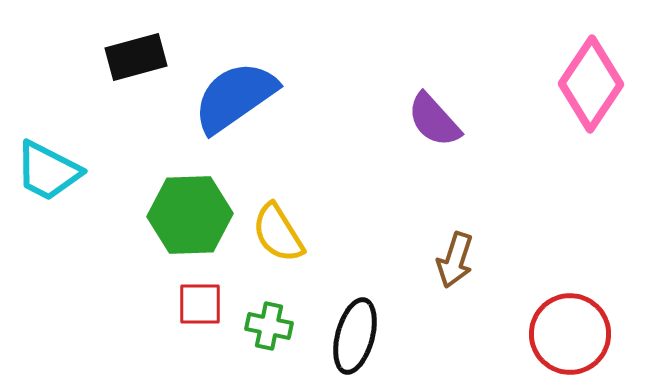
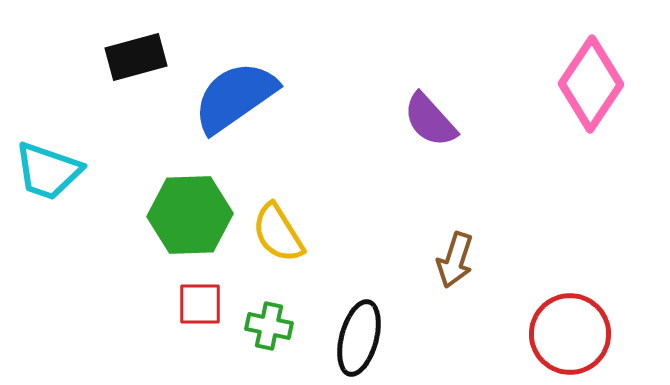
purple semicircle: moved 4 px left
cyan trapezoid: rotated 8 degrees counterclockwise
black ellipse: moved 4 px right, 2 px down
